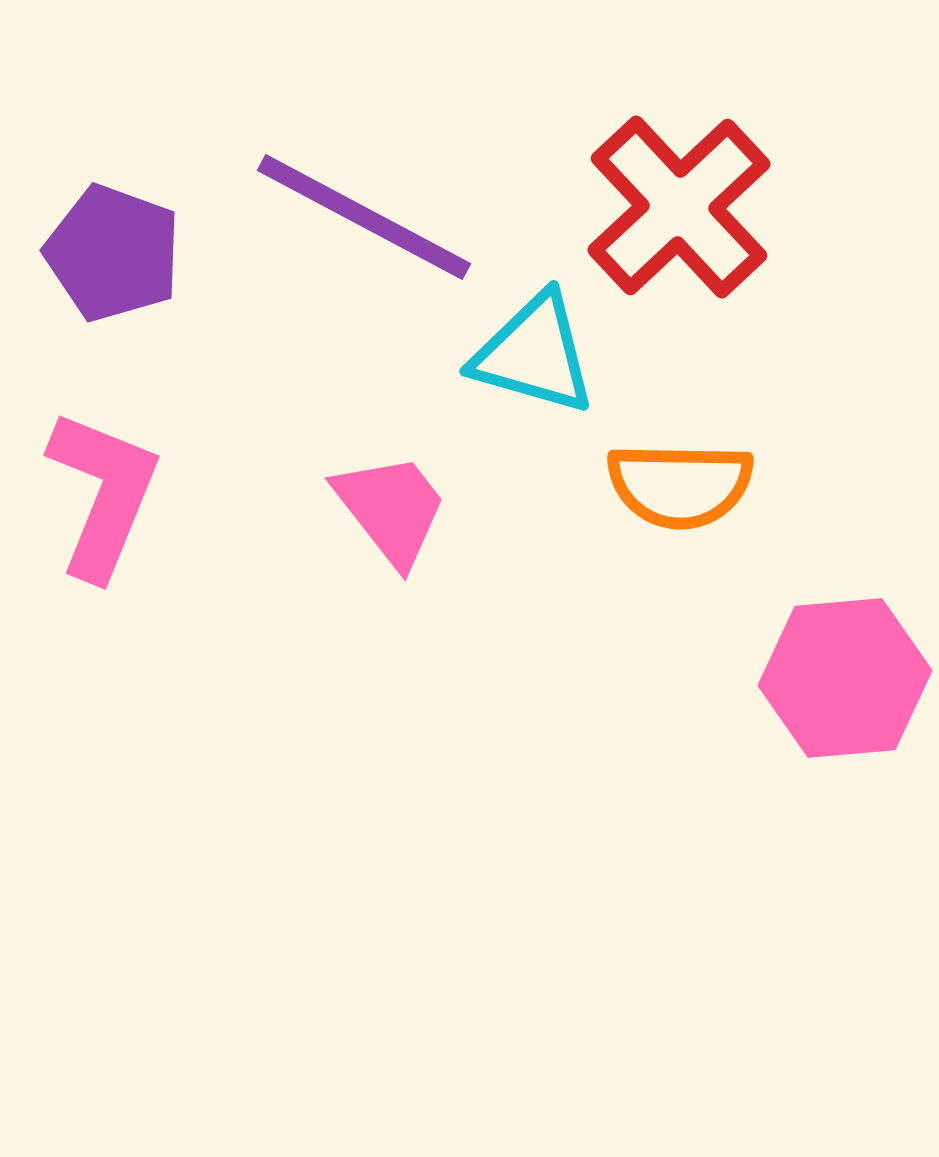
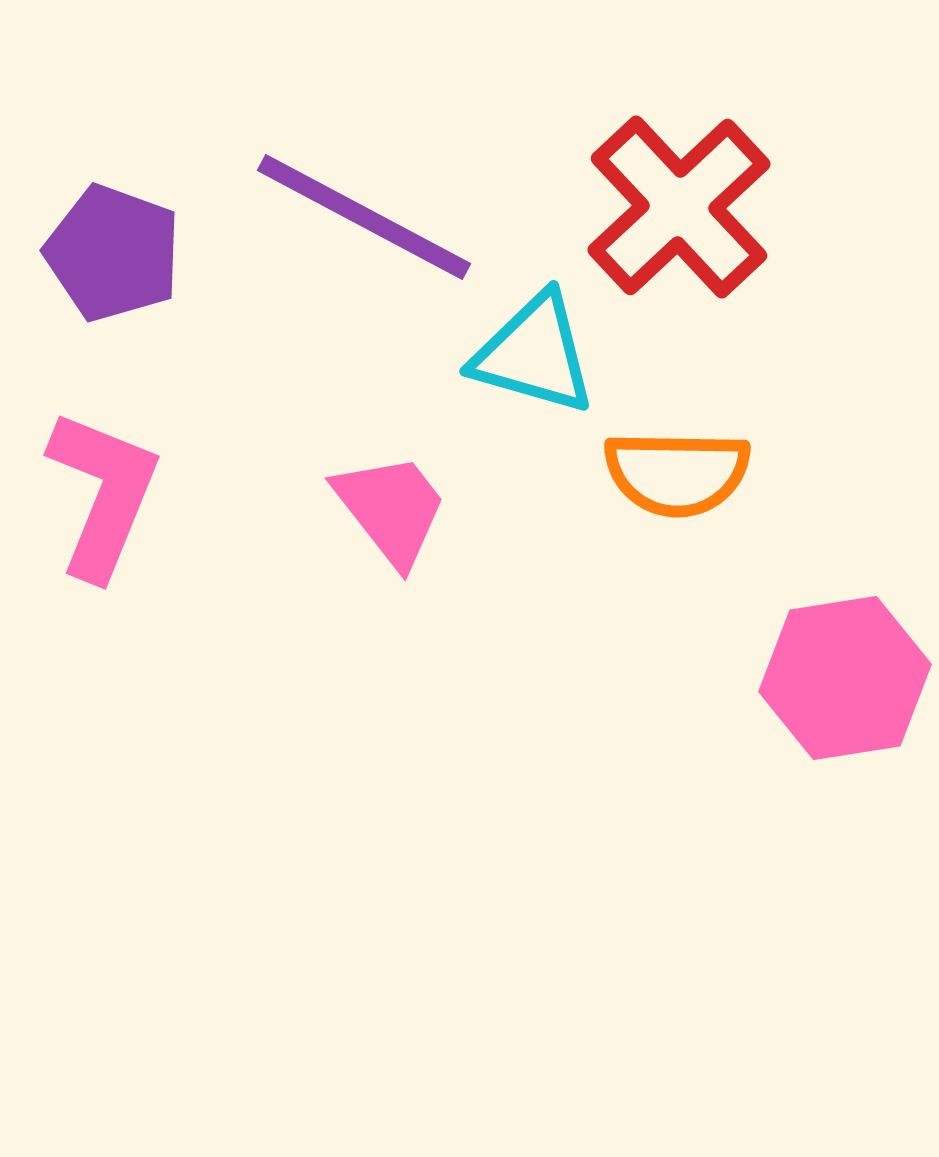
orange semicircle: moved 3 px left, 12 px up
pink hexagon: rotated 4 degrees counterclockwise
